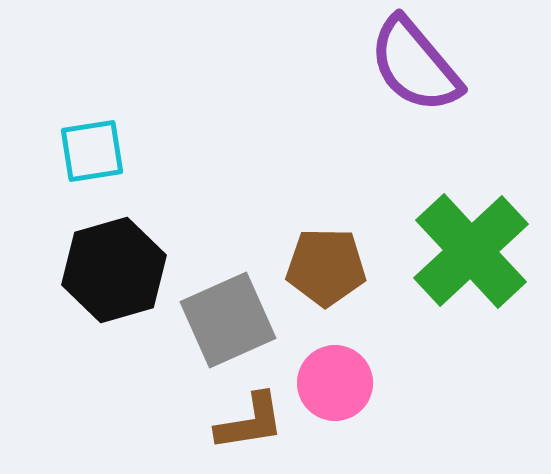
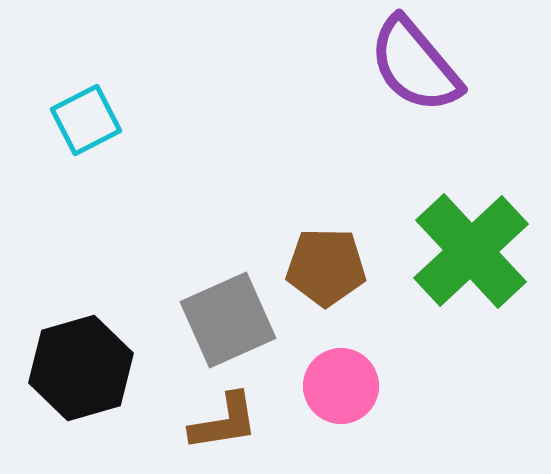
cyan square: moved 6 px left, 31 px up; rotated 18 degrees counterclockwise
black hexagon: moved 33 px left, 98 px down
pink circle: moved 6 px right, 3 px down
brown L-shape: moved 26 px left
